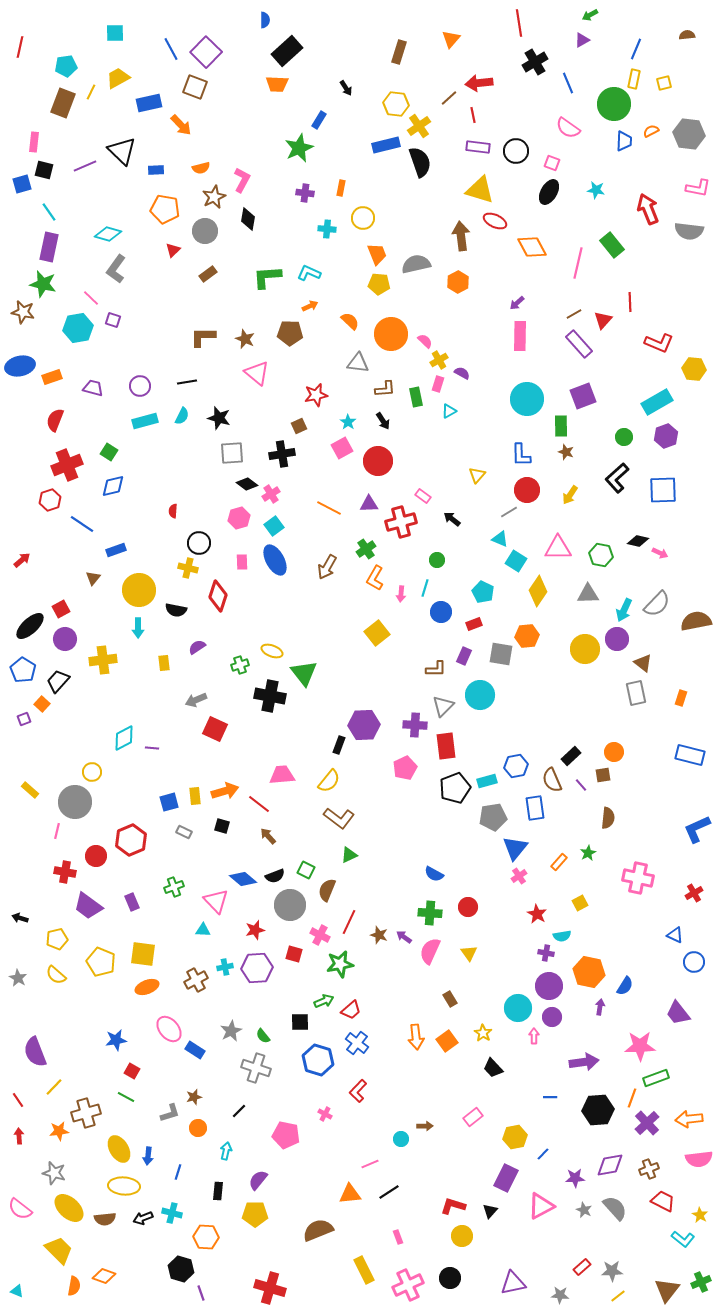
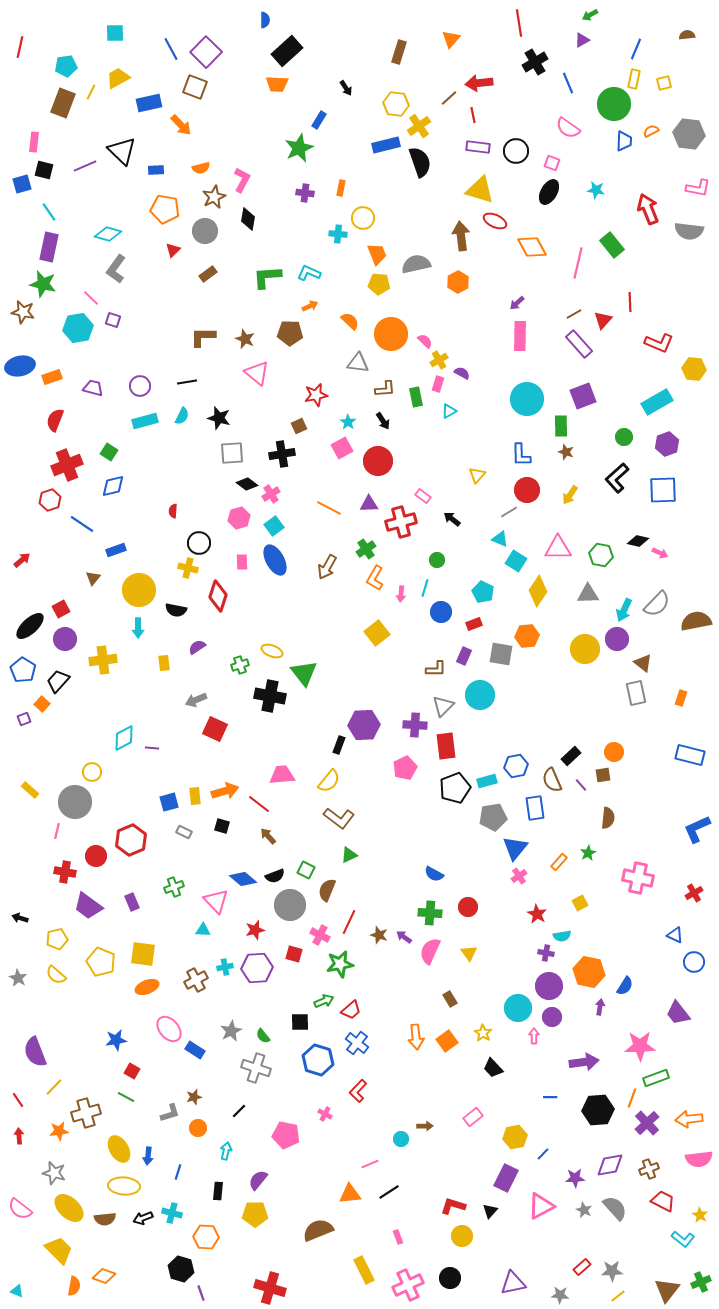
cyan cross at (327, 229): moved 11 px right, 5 px down
purple hexagon at (666, 436): moved 1 px right, 8 px down
